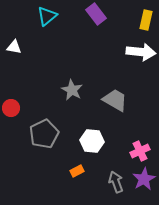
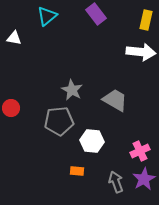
white triangle: moved 9 px up
gray pentagon: moved 15 px right, 13 px up; rotated 20 degrees clockwise
orange rectangle: rotated 32 degrees clockwise
